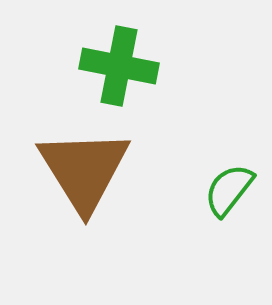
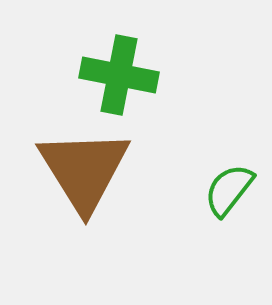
green cross: moved 9 px down
